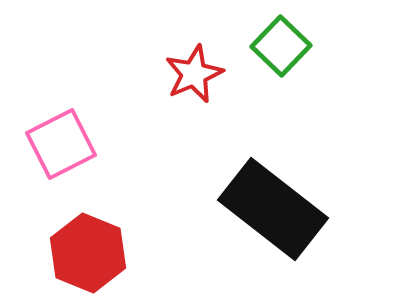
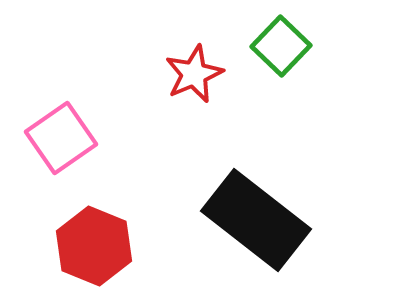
pink square: moved 6 px up; rotated 8 degrees counterclockwise
black rectangle: moved 17 px left, 11 px down
red hexagon: moved 6 px right, 7 px up
